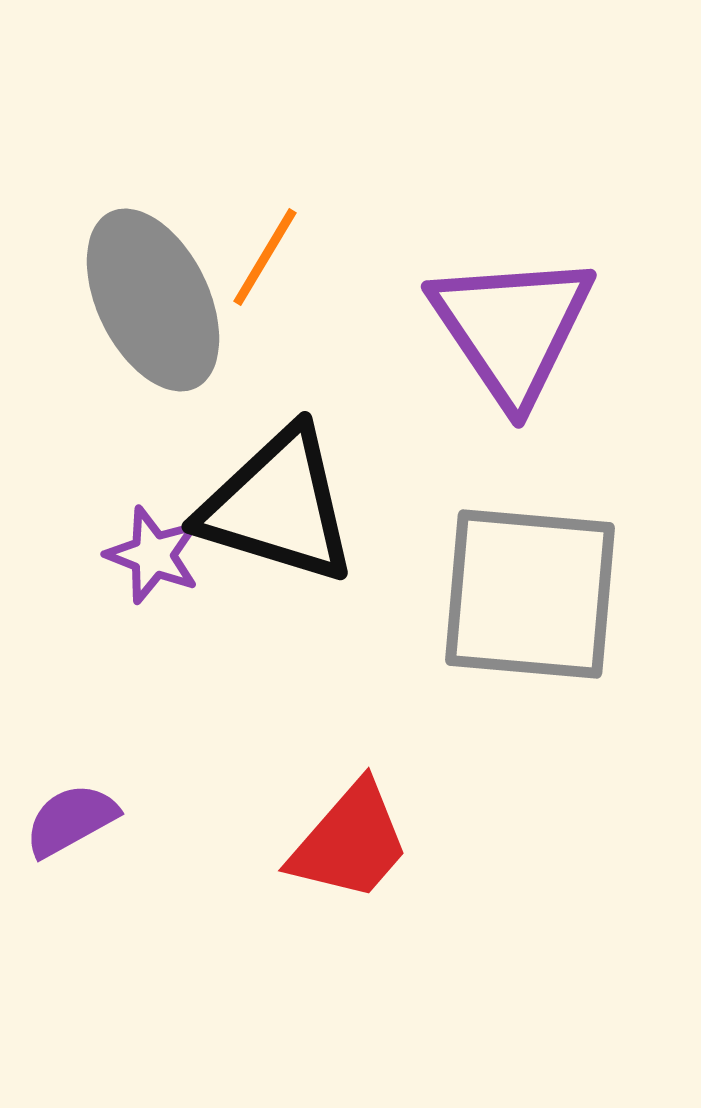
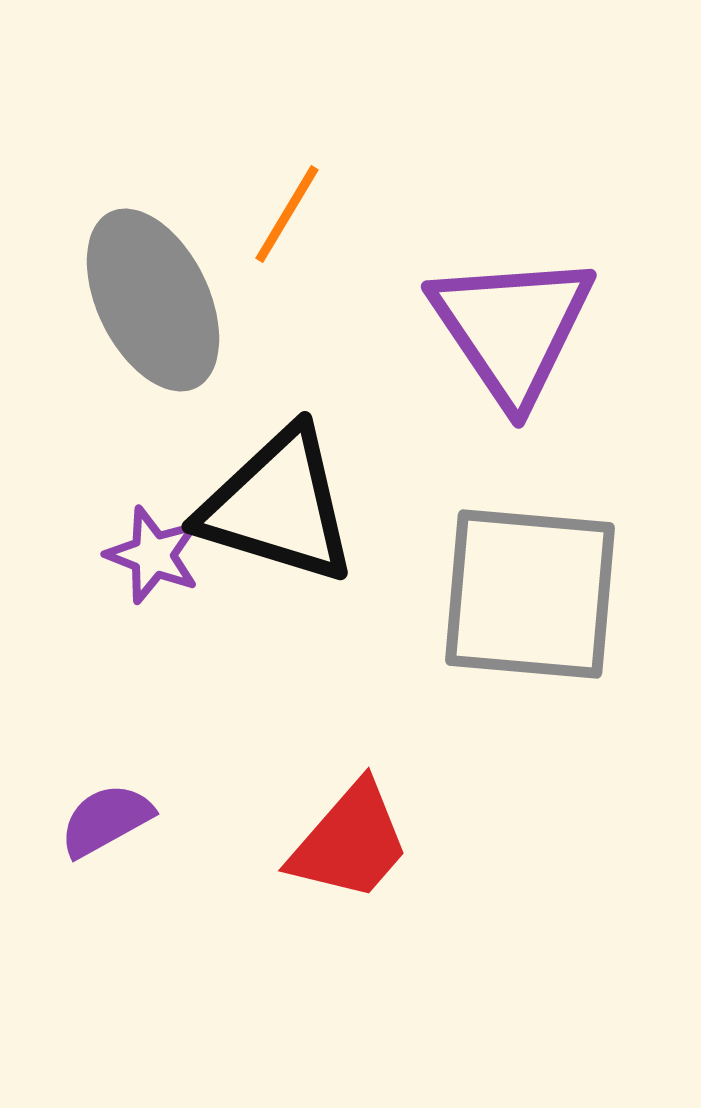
orange line: moved 22 px right, 43 px up
purple semicircle: moved 35 px right
